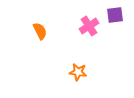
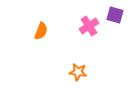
purple square: rotated 24 degrees clockwise
orange semicircle: moved 1 px right; rotated 48 degrees clockwise
